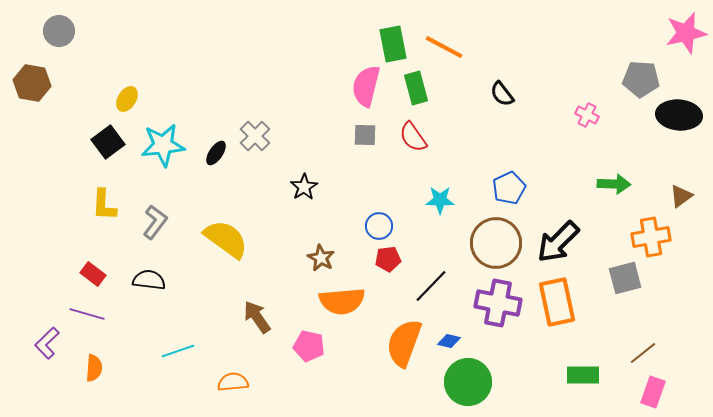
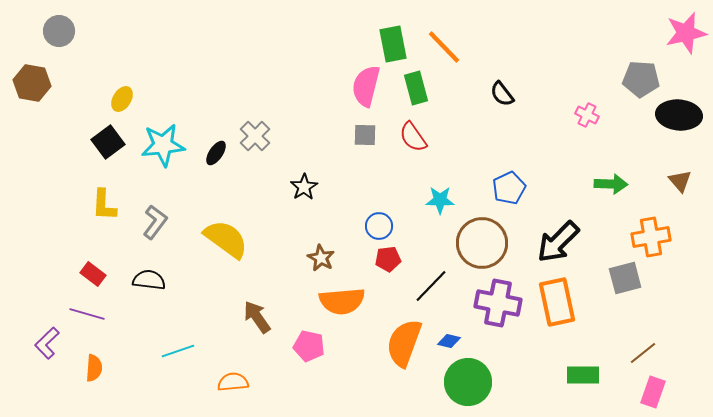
orange line at (444, 47): rotated 18 degrees clockwise
yellow ellipse at (127, 99): moved 5 px left
green arrow at (614, 184): moved 3 px left
brown triangle at (681, 196): moved 1 px left, 15 px up; rotated 35 degrees counterclockwise
brown circle at (496, 243): moved 14 px left
